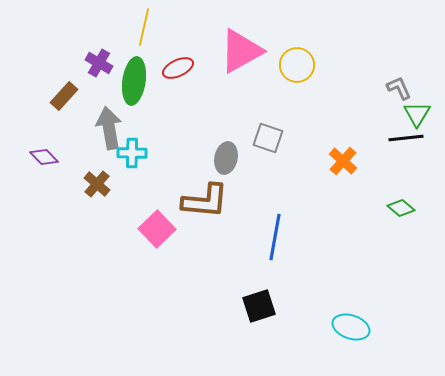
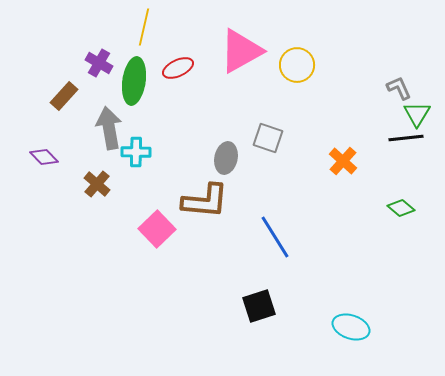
cyan cross: moved 4 px right, 1 px up
blue line: rotated 42 degrees counterclockwise
